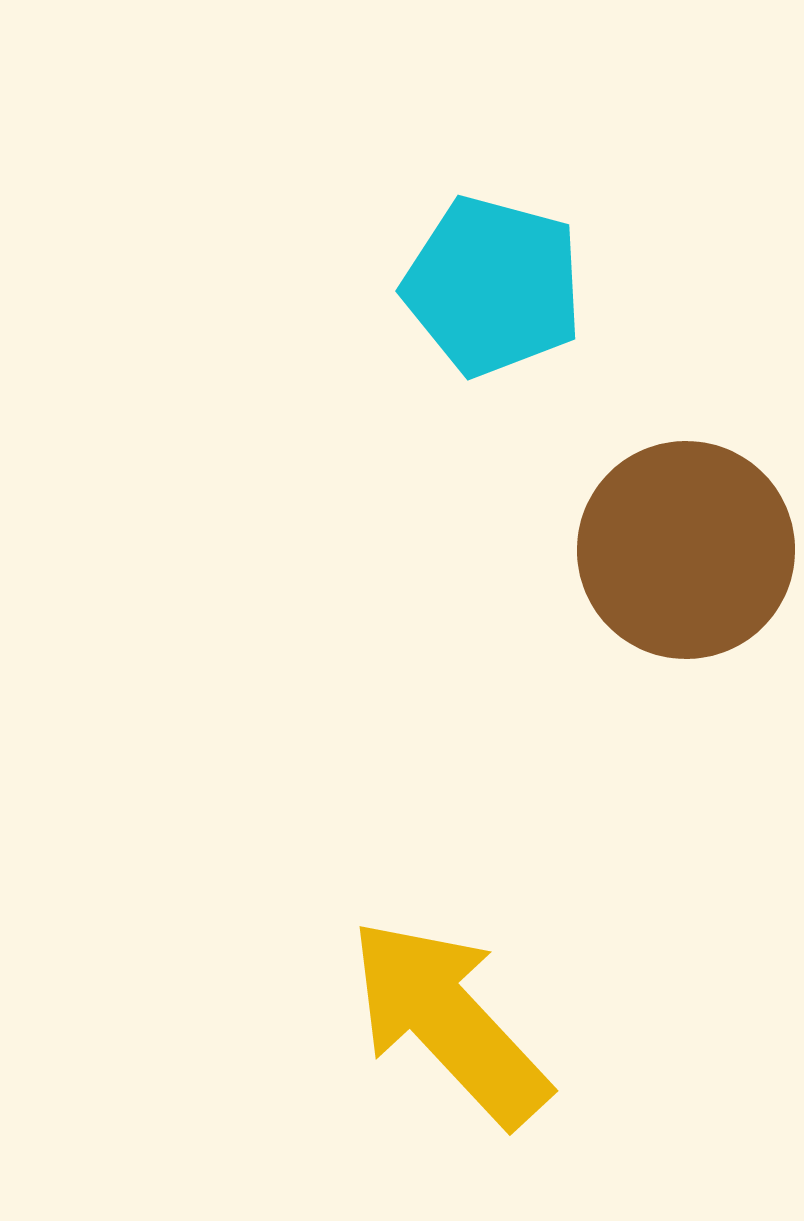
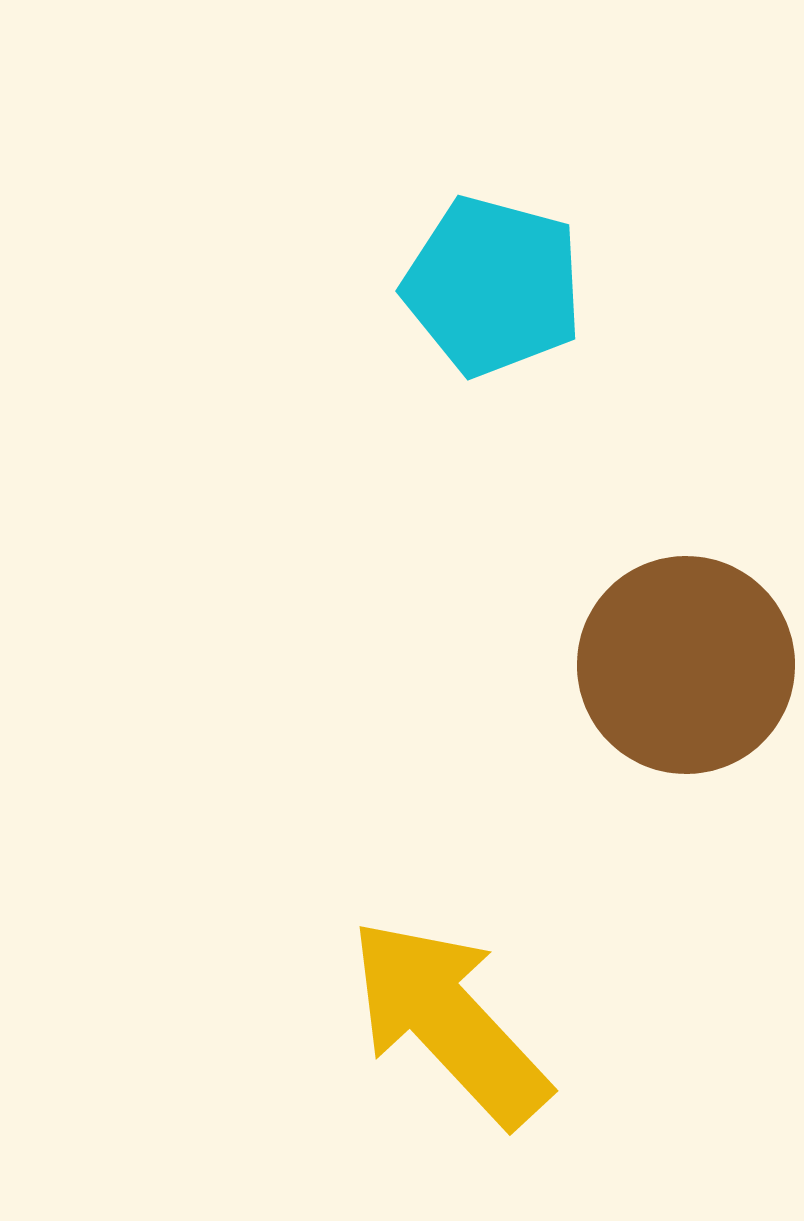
brown circle: moved 115 px down
